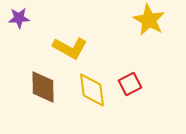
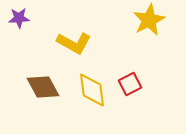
yellow star: rotated 16 degrees clockwise
yellow L-shape: moved 4 px right, 5 px up
brown diamond: rotated 28 degrees counterclockwise
